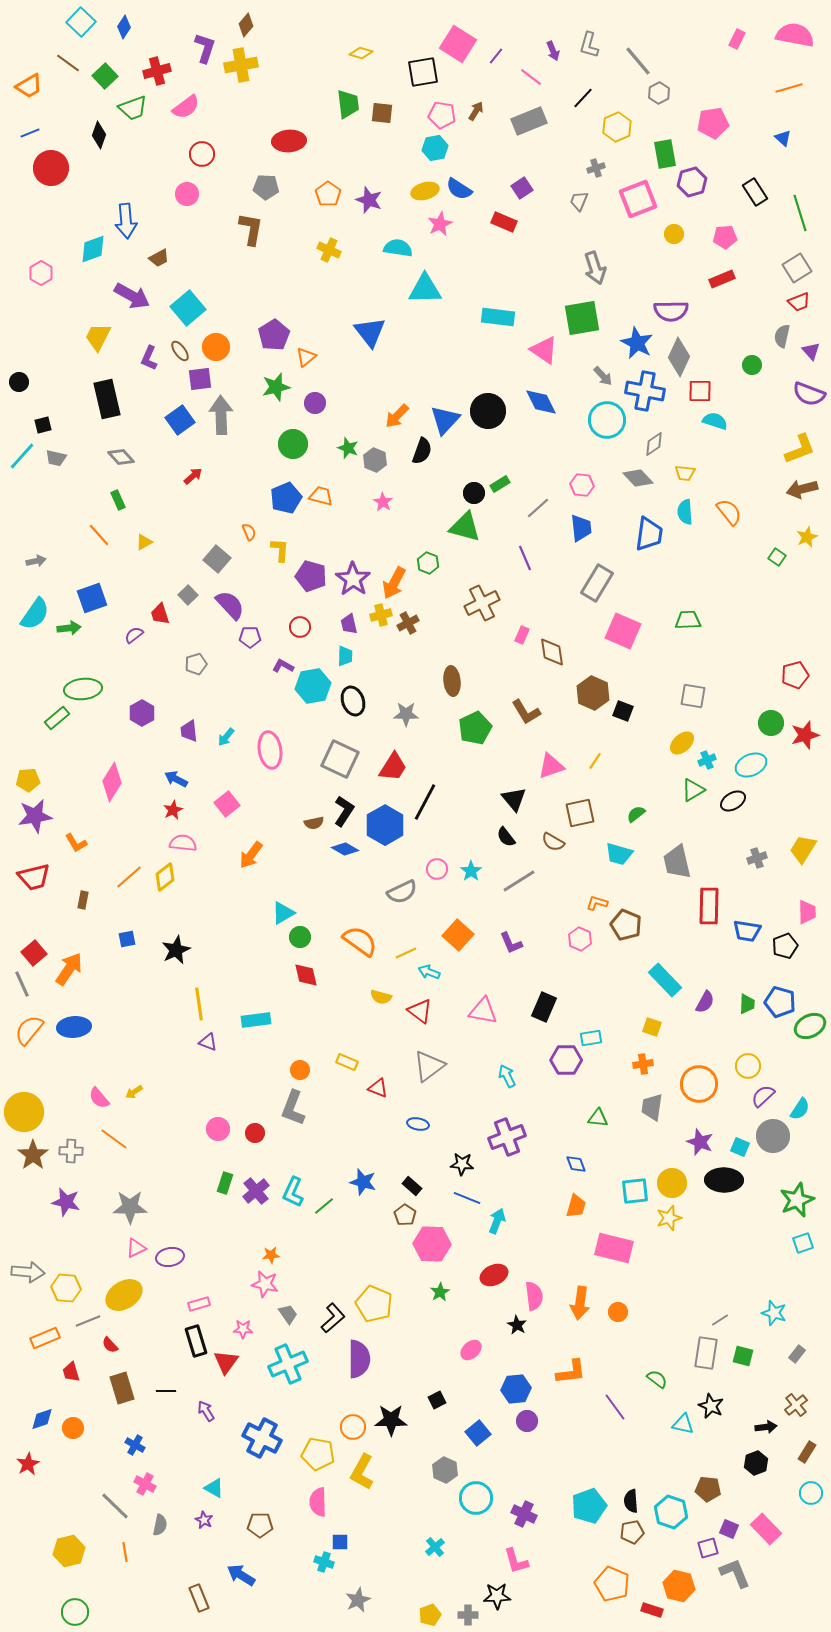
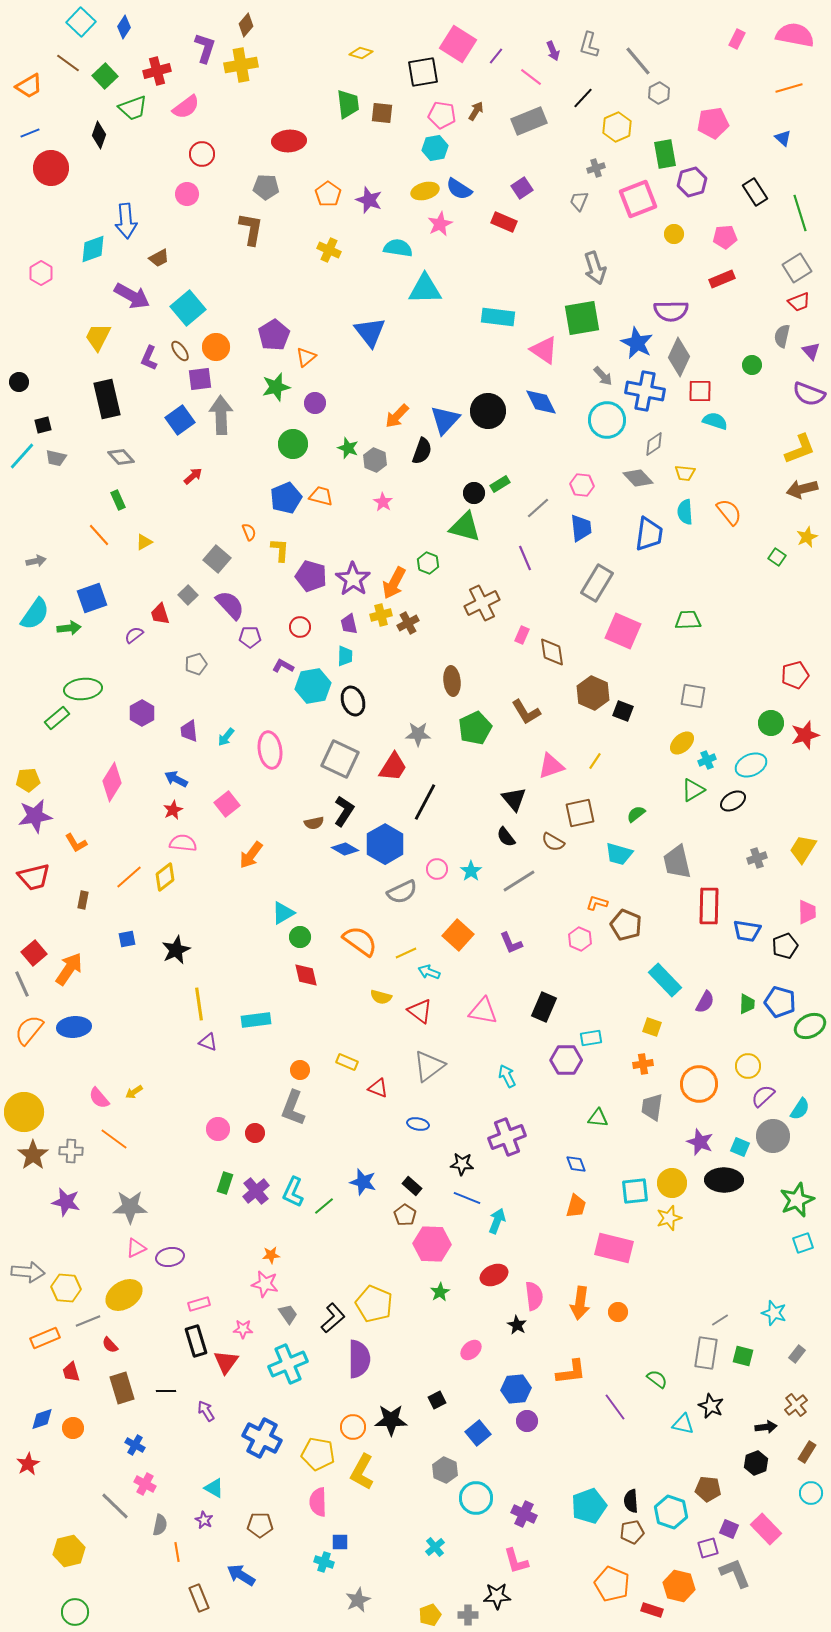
gray star at (406, 714): moved 12 px right, 20 px down
blue hexagon at (385, 825): moved 19 px down
orange line at (125, 1552): moved 52 px right
